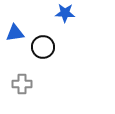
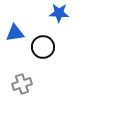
blue star: moved 6 px left
gray cross: rotated 18 degrees counterclockwise
